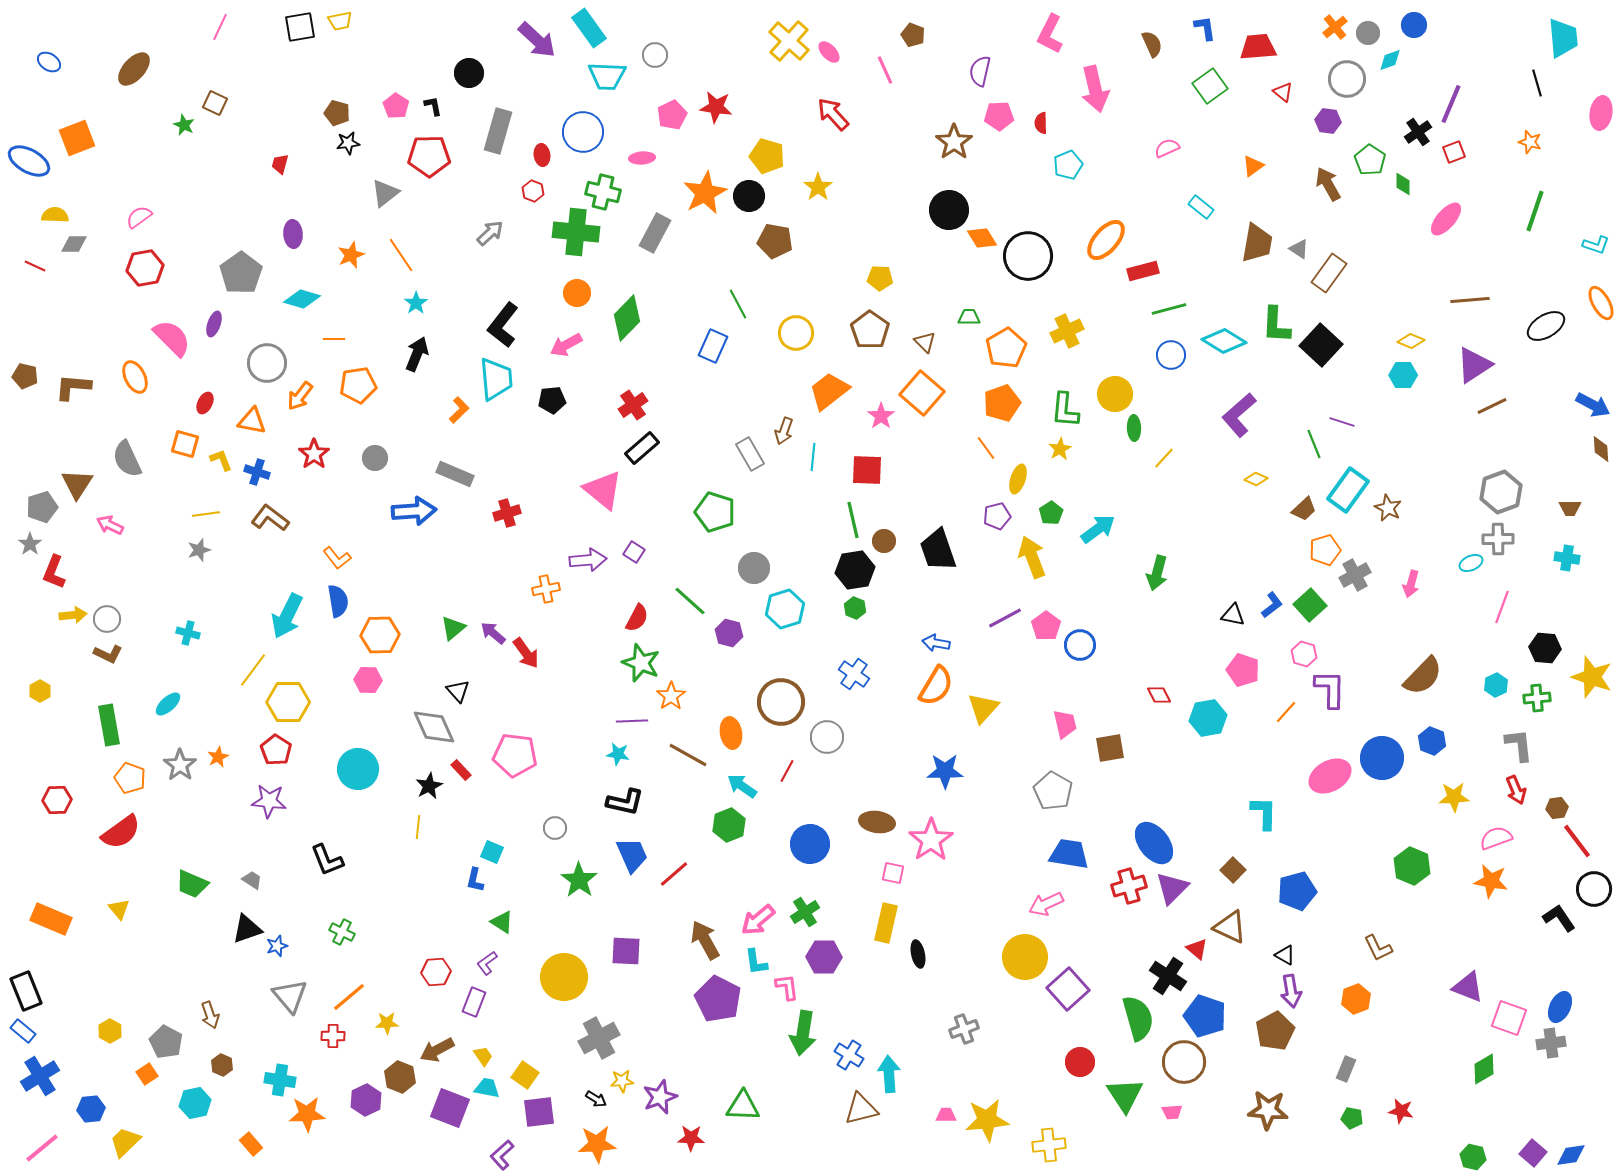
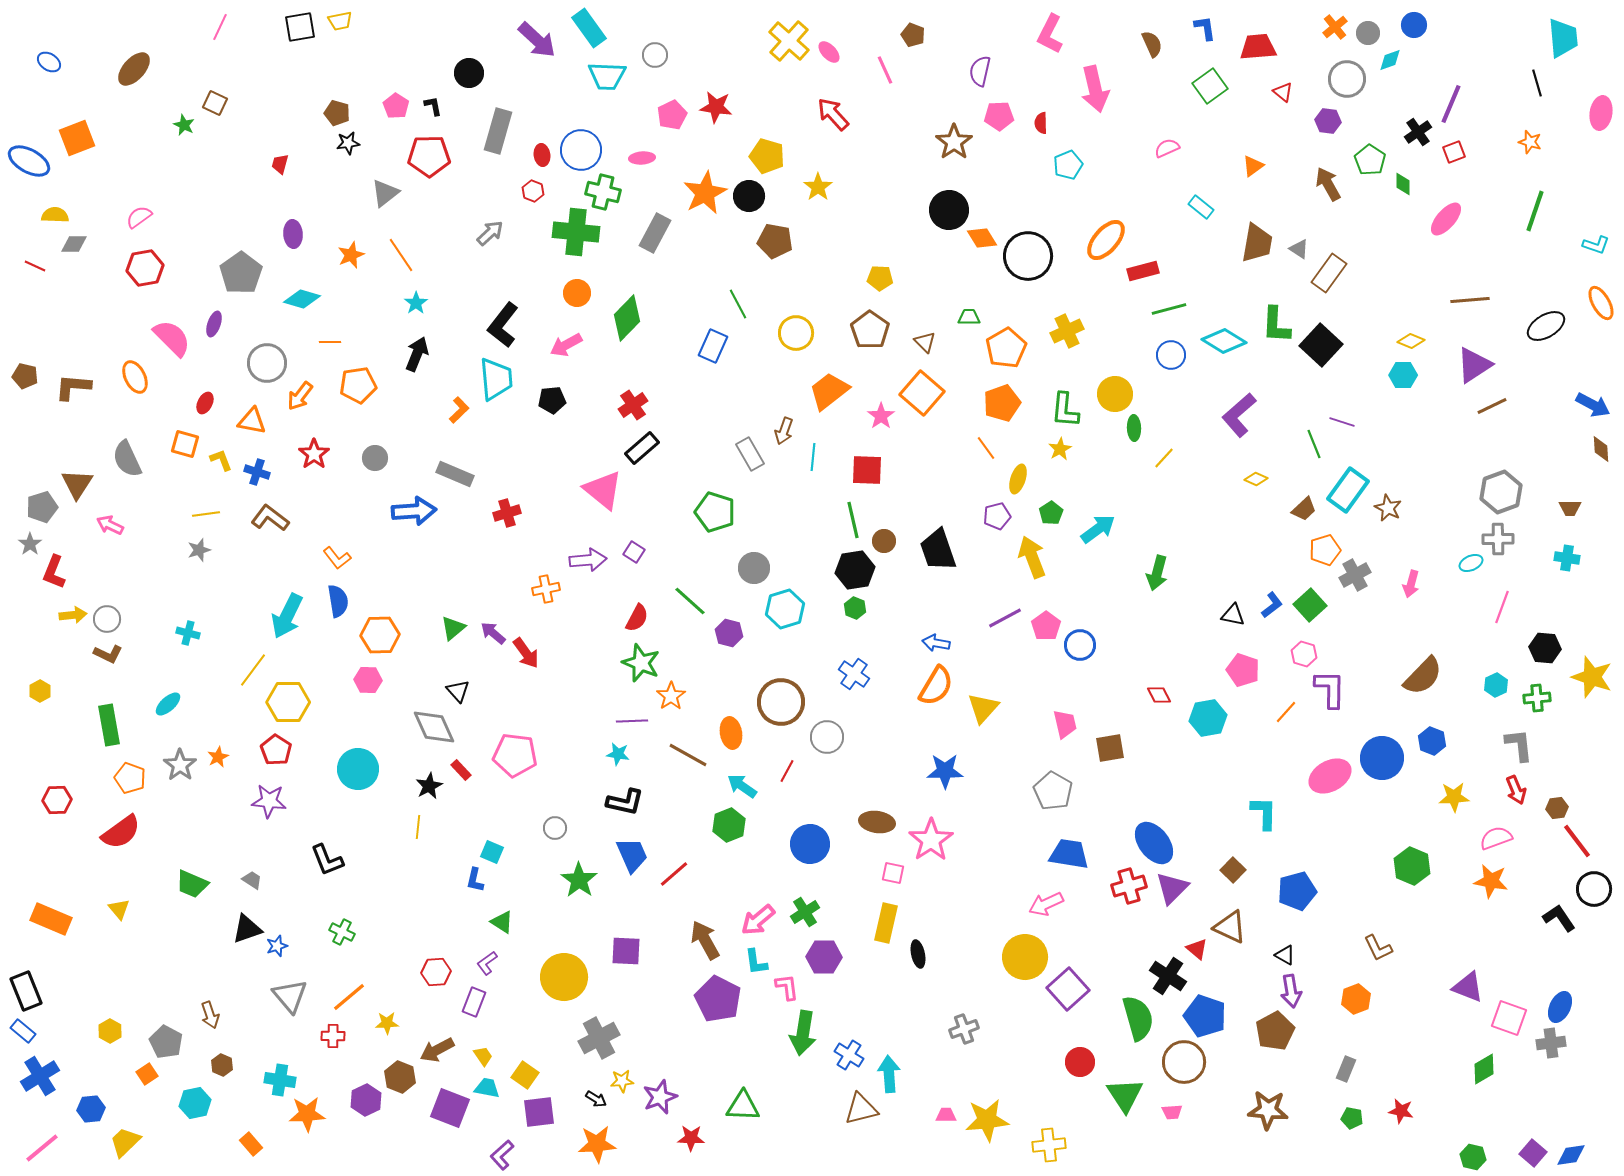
blue circle at (583, 132): moved 2 px left, 18 px down
orange line at (334, 339): moved 4 px left, 3 px down
